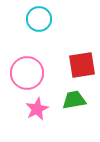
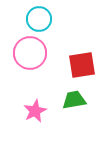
pink circle: moved 3 px right, 20 px up
pink star: moved 2 px left, 2 px down
